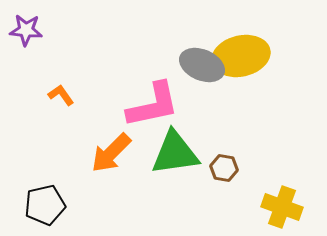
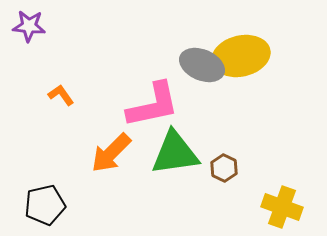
purple star: moved 3 px right, 4 px up
brown hexagon: rotated 16 degrees clockwise
